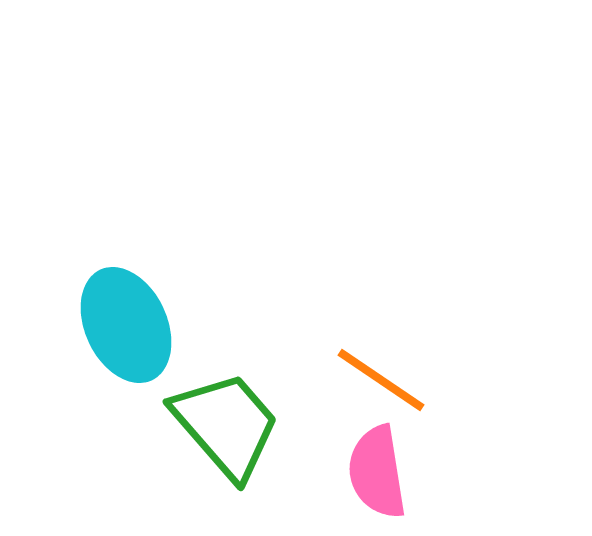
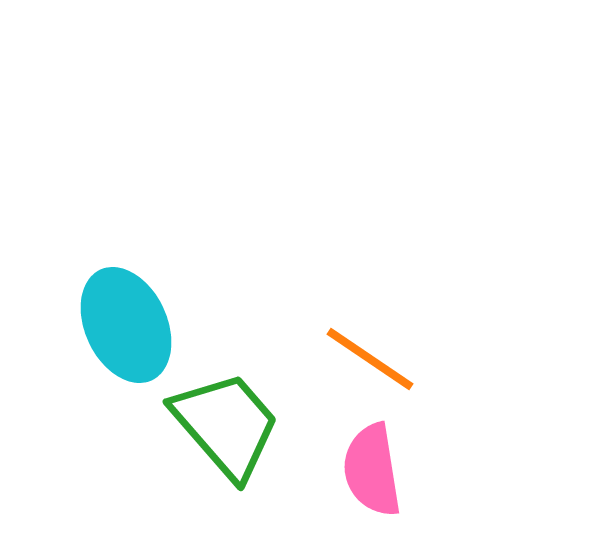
orange line: moved 11 px left, 21 px up
pink semicircle: moved 5 px left, 2 px up
